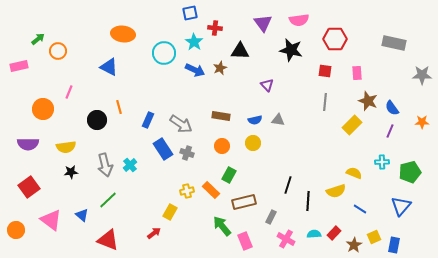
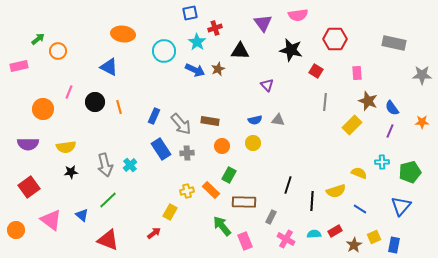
pink semicircle at (299, 20): moved 1 px left, 5 px up
red cross at (215, 28): rotated 24 degrees counterclockwise
cyan star at (194, 42): moved 3 px right
cyan circle at (164, 53): moved 2 px up
brown star at (220, 68): moved 2 px left, 1 px down
red square at (325, 71): moved 9 px left; rotated 24 degrees clockwise
brown rectangle at (221, 116): moved 11 px left, 5 px down
black circle at (97, 120): moved 2 px left, 18 px up
blue rectangle at (148, 120): moved 6 px right, 4 px up
gray arrow at (181, 124): rotated 15 degrees clockwise
blue rectangle at (163, 149): moved 2 px left
gray cross at (187, 153): rotated 24 degrees counterclockwise
yellow semicircle at (354, 173): moved 5 px right
black line at (308, 201): moved 4 px right
brown rectangle at (244, 202): rotated 15 degrees clockwise
red rectangle at (334, 233): moved 1 px right, 2 px up; rotated 16 degrees clockwise
